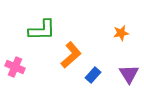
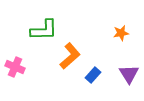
green L-shape: moved 2 px right
orange L-shape: moved 1 px left, 1 px down
